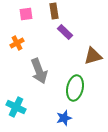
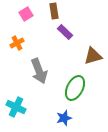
pink square: rotated 24 degrees counterclockwise
green ellipse: rotated 15 degrees clockwise
